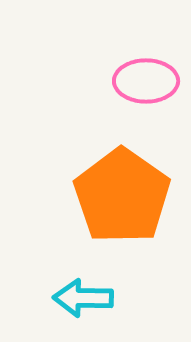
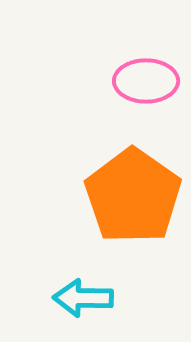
orange pentagon: moved 11 px right
